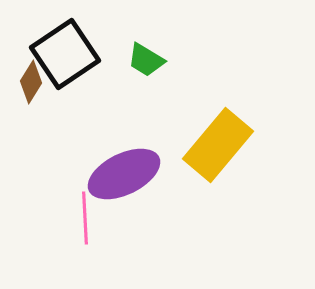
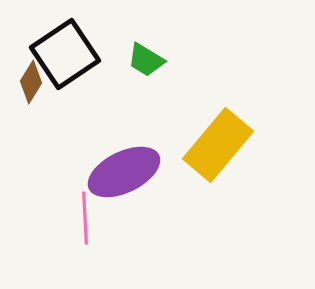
purple ellipse: moved 2 px up
